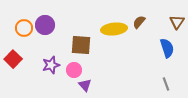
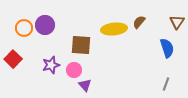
gray line: rotated 40 degrees clockwise
